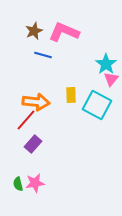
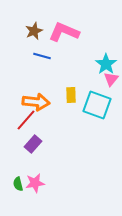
blue line: moved 1 px left, 1 px down
cyan square: rotated 8 degrees counterclockwise
